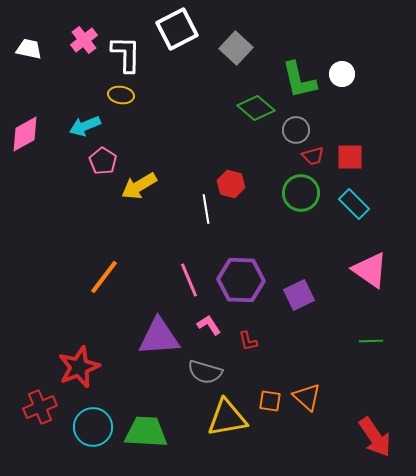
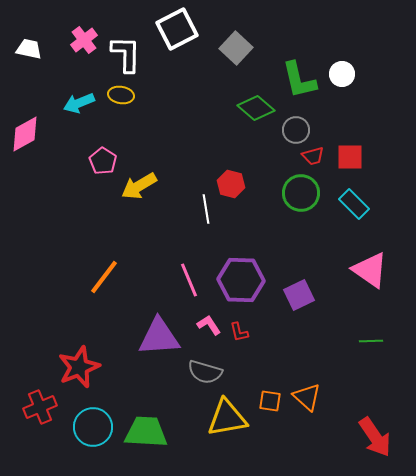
cyan arrow: moved 6 px left, 23 px up
red L-shape: moved 9 px left, 9 px up
